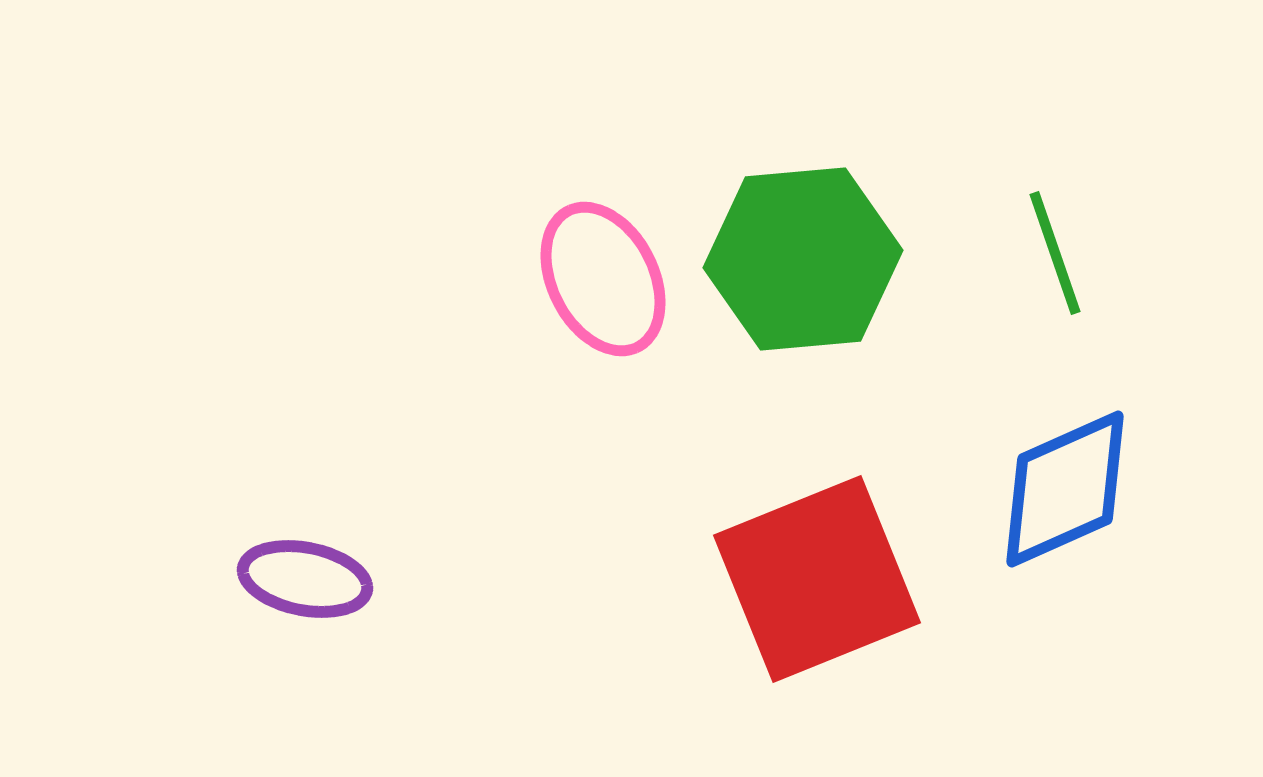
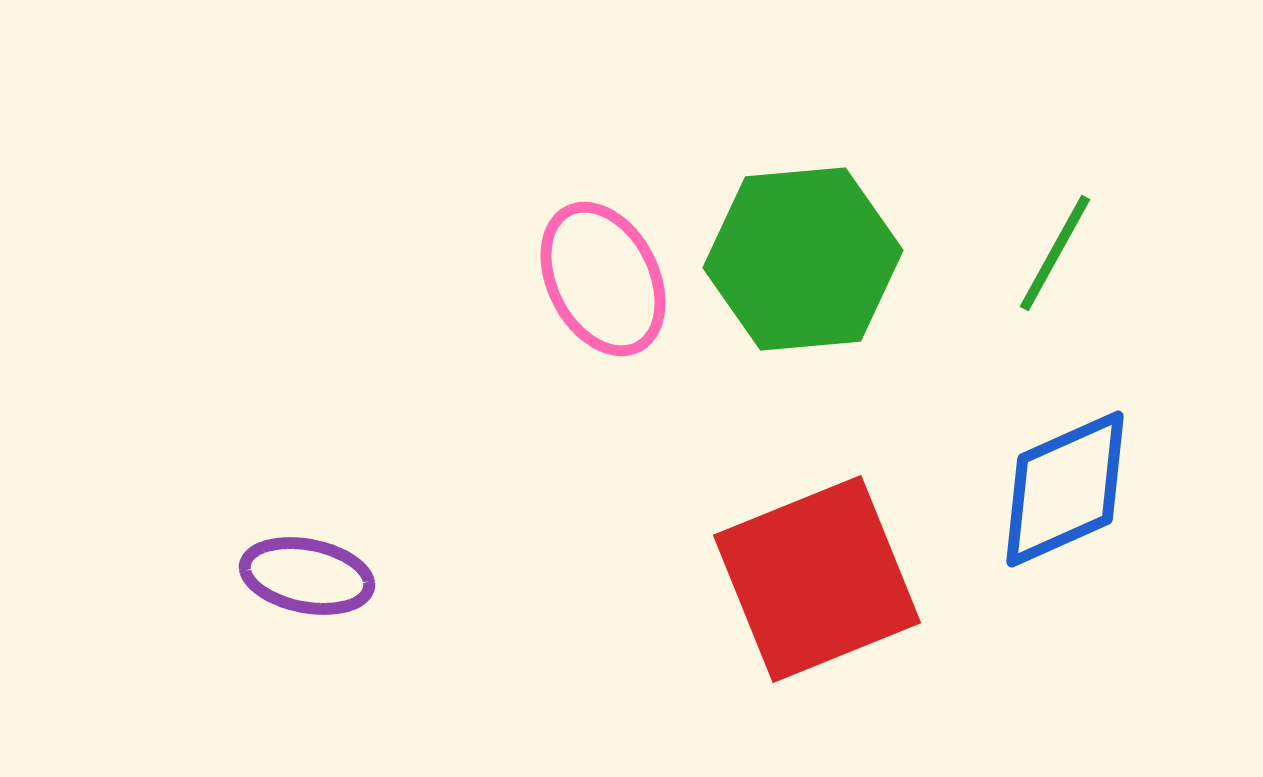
green line: rotated 48 degrees clockwise
purple ellipse: moved 2 px right, 3 px up
